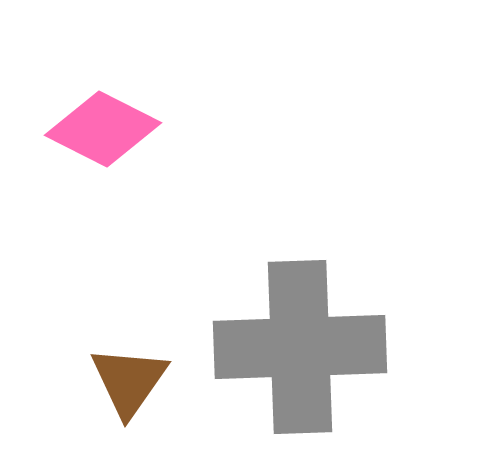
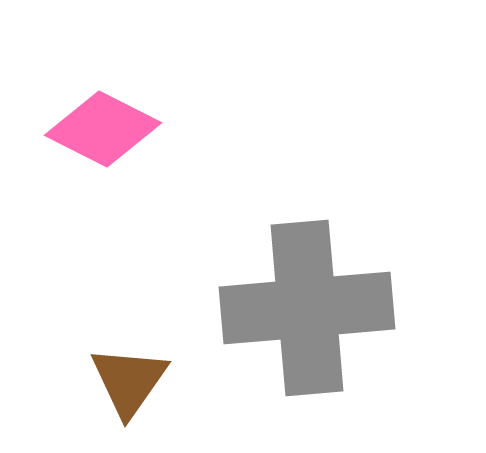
gray cross: moved 7 px right, 39 px up; rotated 3 degrees counterclockwise
